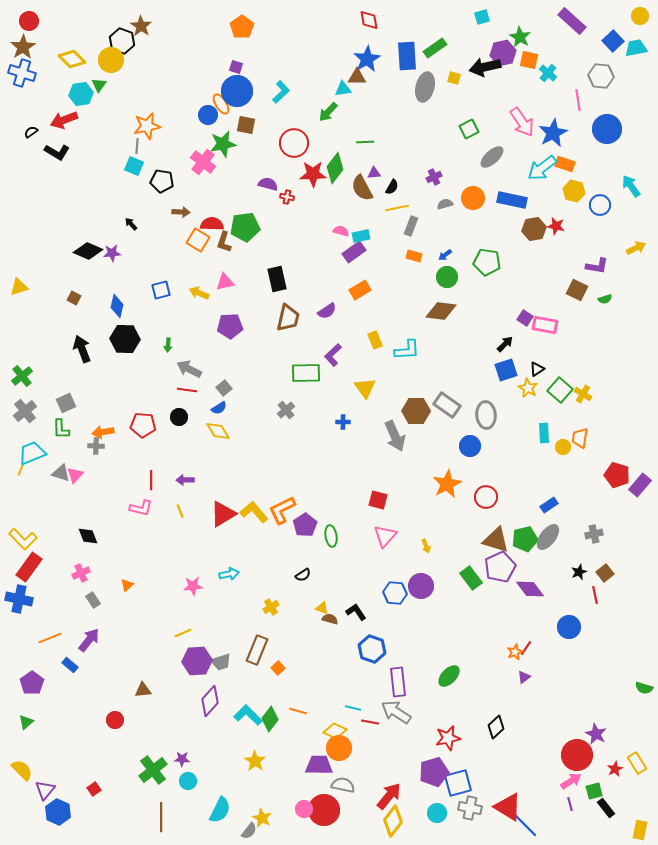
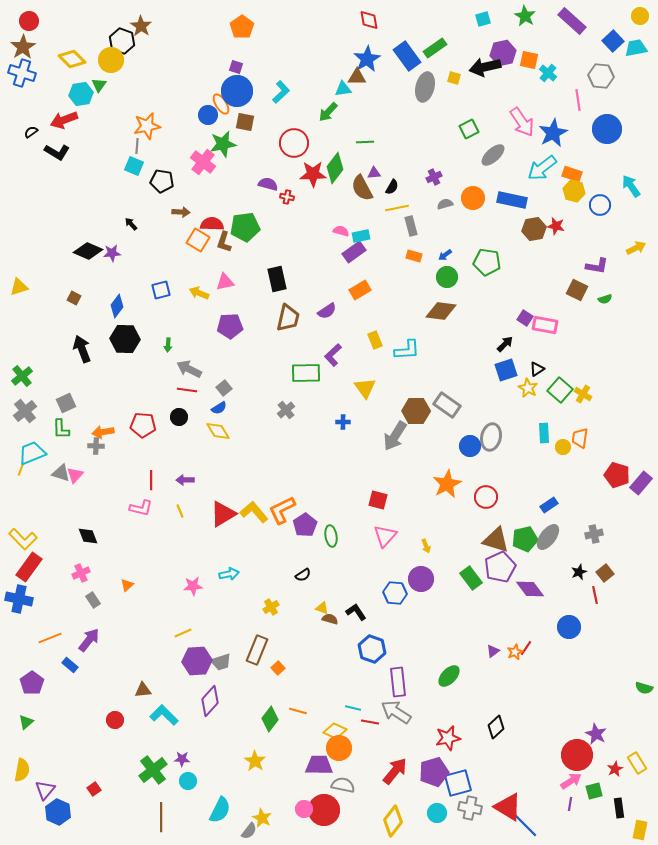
cyan square at (482, 17): moved 1 px right, 2 px down
green star at (520, 37): moved 5 px right, 21 px up
blue rectangle at (407, 56): rotated 32 degrees counterclockwise
brown square at (246, 125): moved 1 px left, 3 px up
gray ellipse at (492, 157): moved 1 px right, 2 px up
orange rectangle at (565, 164): moved 7 px right, 10 px down
gray rectangle at (411, 226): rotated 36 degrees counterclockwise
blue diamond at (117, 306): rotated 25 degrees clockwise
gray ellipse at (486, 415): moved 5 px right, 22 px down; rotated 16 degrees clockwise
gray arrow at (395, 436): rotated 56 degrees clockwise
purple rectangle at (640, 485): moved 1 px right, 2 px up
purple circle at (421, 586): moved 7 px up
purple triangle at (524, 677): moved 31 px left, 26 px up
cyan L-shape at (248, 715): moved 84 px left
yellow semicircle at (22, 770): rotated 55 degrees clockwise
red arrow at (389, 796): moved 6 px right, 25 px up
purple line at (570, 804): rotated 24 degrees clockwise
black rectangle at (606, 808): moved 13 px right; rotated 30 degrees clockwise
